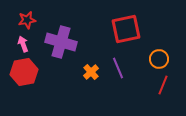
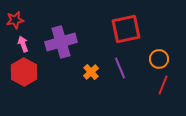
red star: moved 12 px left
purple cross: rotated 32 degrees counterclockwise
purple line: moved 2 px right
red hexagon: rotated 20 degrees counterclockwise
